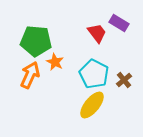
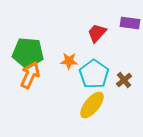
purple rectangle: moved 11 px right; rotated 24 degrees counterclockwise
red trapezoid: rotated 100 degrees counterclockwise
green pentagon: moved 8 px left, 12 px down
orange star: moved 14 px right, 1 px up; rotated 24 degrees counterclockwise
cyan pentagon: rotated 8 degrees clockwise
